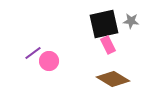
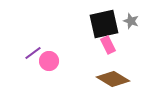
gray star: rotated 14 degrees clockwise
